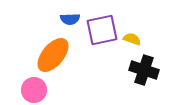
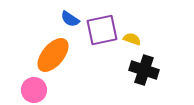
blue semicircle: rotated 36 degrees clockwise
